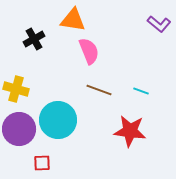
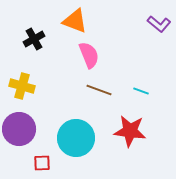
orange triangle: moved 2 px right, 1 px down; rotated 12 degrees clockwise
pink semicircle: moved 4 px down
yellow cross: moved 6 px right, 3 px up
cyan circle: moved 18 px right, 18 px down
